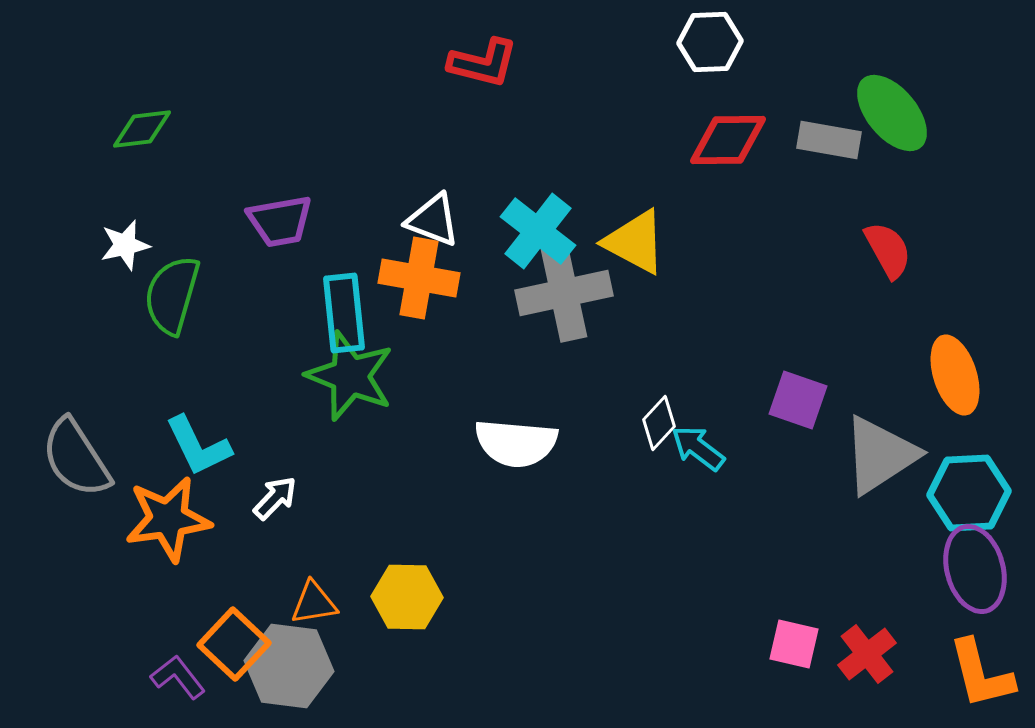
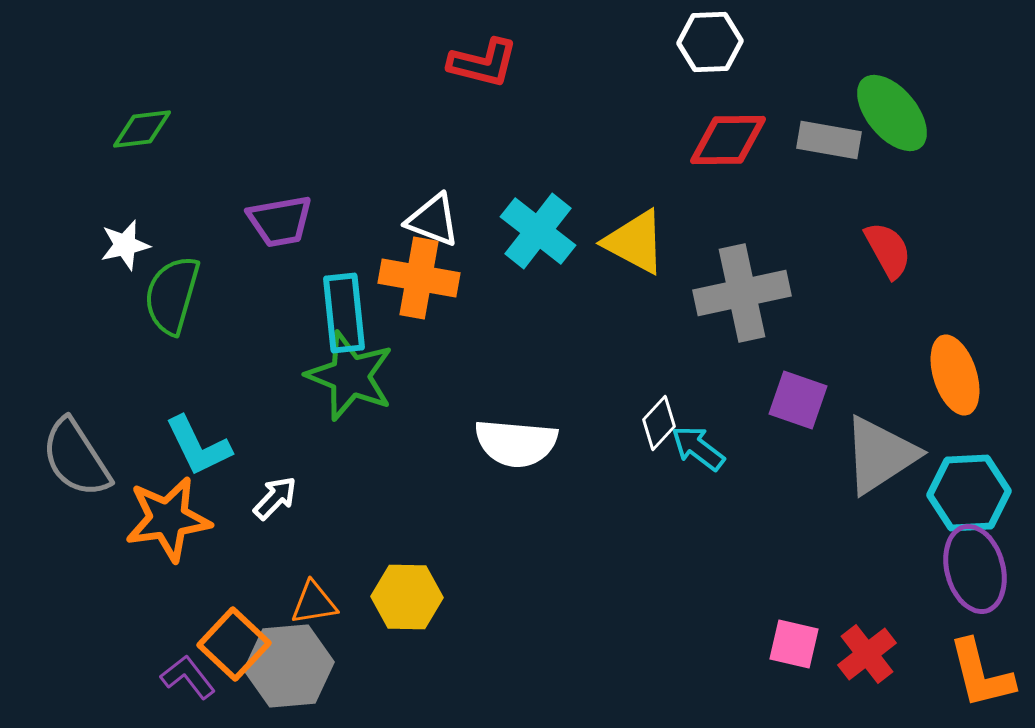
gray cross: moved 178 px right
gray hexagon: rotated 12 degrees counterclockwise
purple L-shape: moved 10 px right
